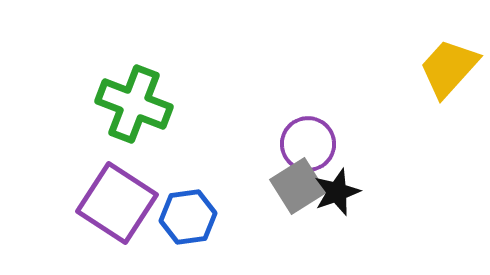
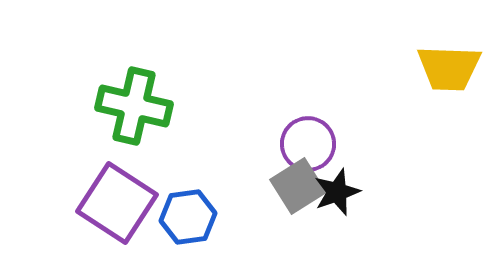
yellow trapezoid: rotated 130 degrees counterclockwise
green cross: moved 2 px down; rotated 8 degrees counterclockwise
